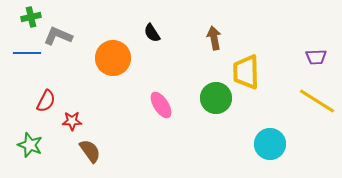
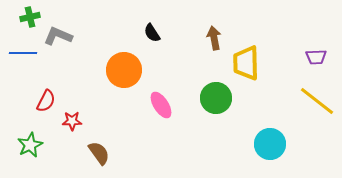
green cross: moved 1 px left
blue line: moved 4 px left
orange circle: moved 11 px right, 12 px down
yellow trapezoid: moved 9 px up
yellow line: rotated 6 degrees clockwise
green star: rotated 25 degrees clockwise
brown semicircle: moved 9 px right, 2 px down
